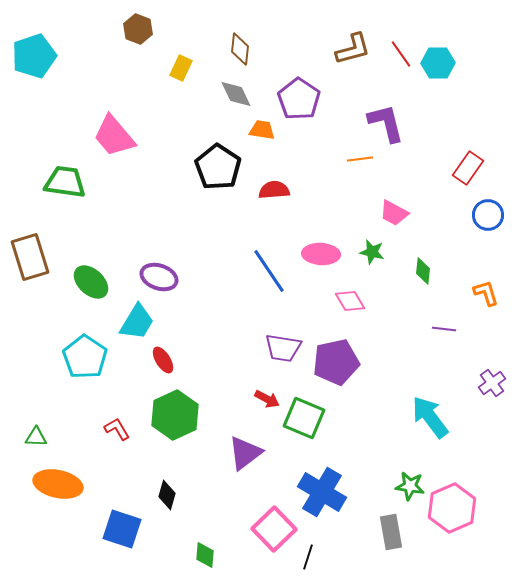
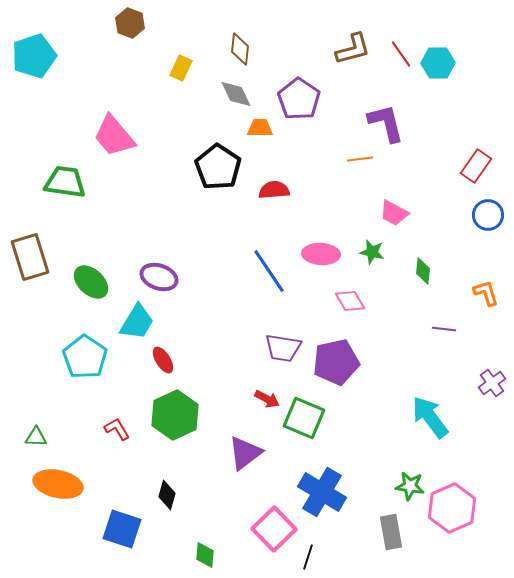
brown hexagon at (138, 29): moved 8 px left, 6 px up
orange trapezoid at (262, 130): moved 2 px left, 2 px up; rotated 8 degrees counterclockwise
red rectangle at (468, 168): moved 8 px right, 2 px up
